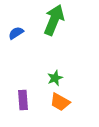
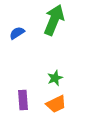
blue semicircle: moved 1 px right
orange trapezoid: moved 4 px left, 2 px down; rotated 55 degrees counterclockwise
